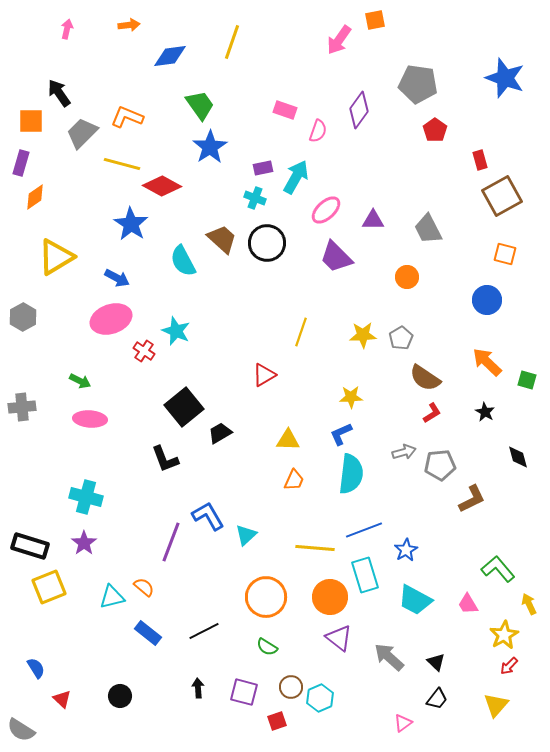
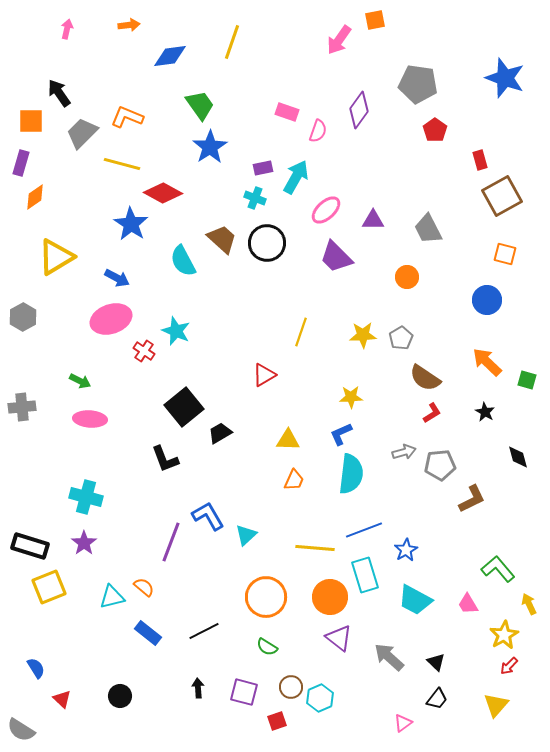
pink rectangle at (285, 110): moved 2 px right, 2 px down
red diamond at (162, 186): moved 1 px right, 7 px down
